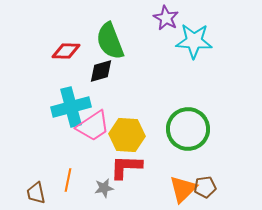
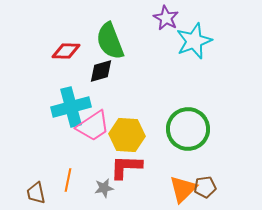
cyan star: rotated 24 degrees counterclockwise
